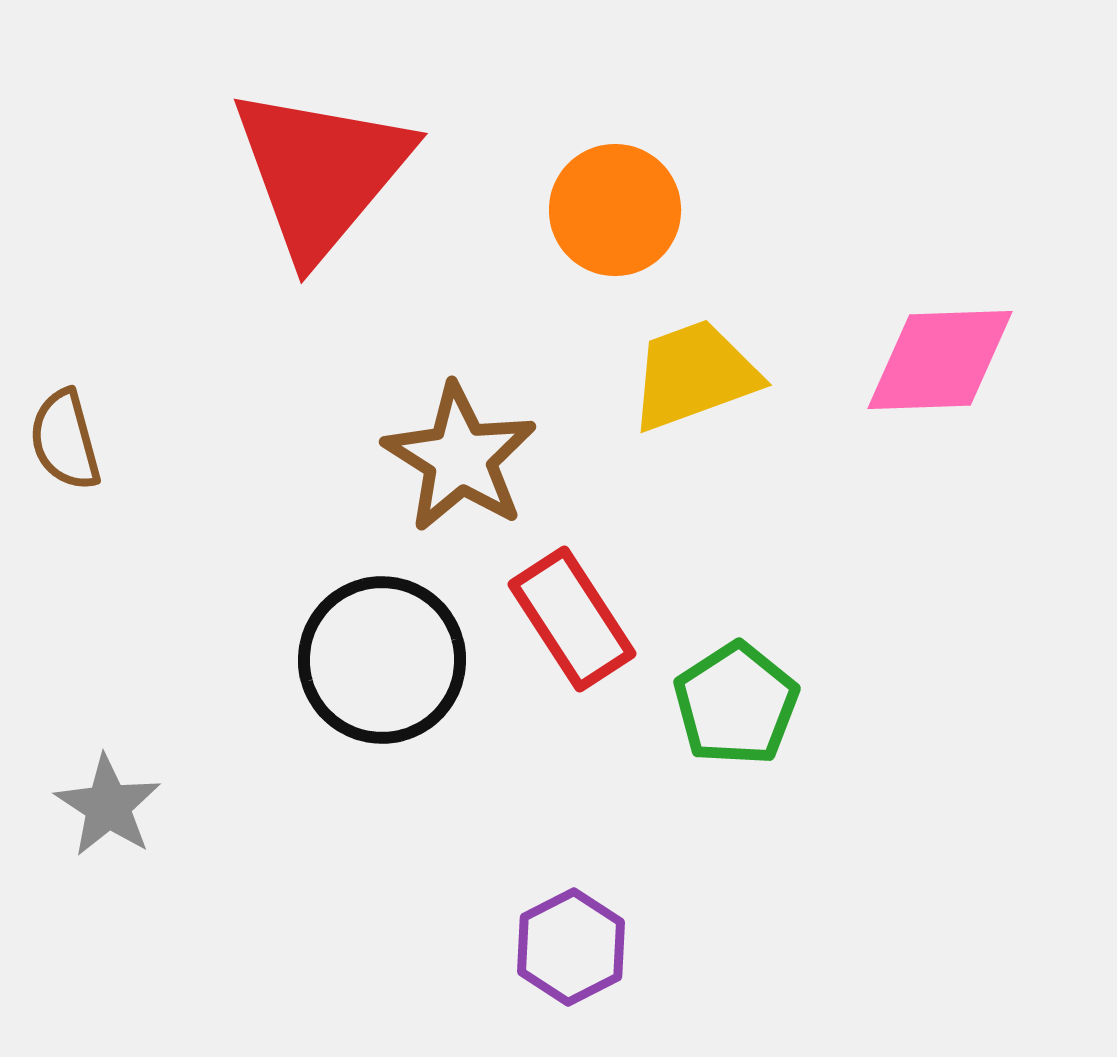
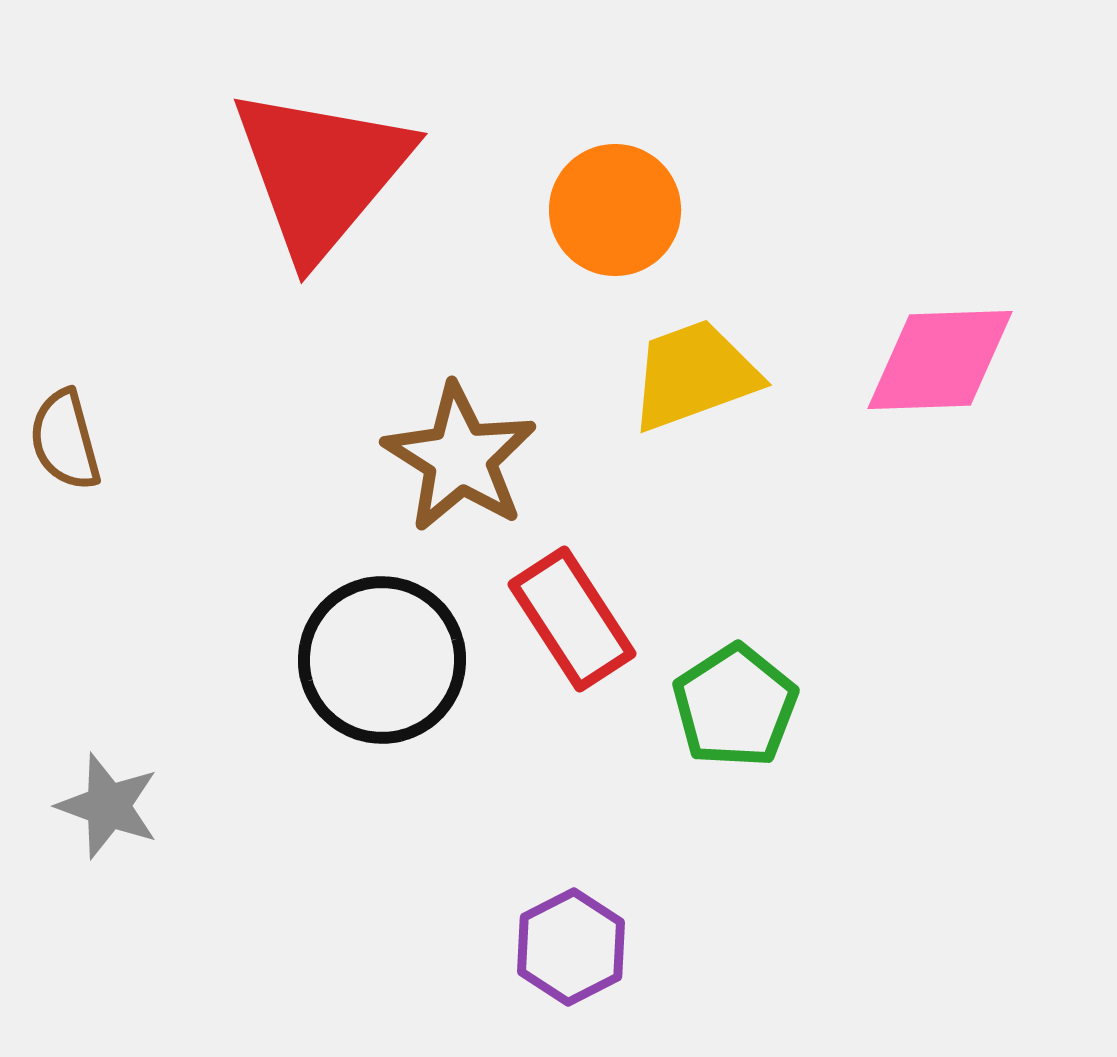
green pentagon: moved 1 px left, 2 px down
gray star: rotated 13 degrees counterclockwise
